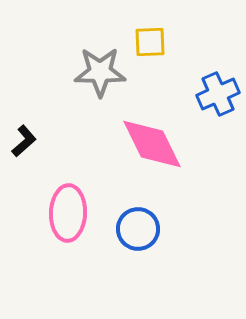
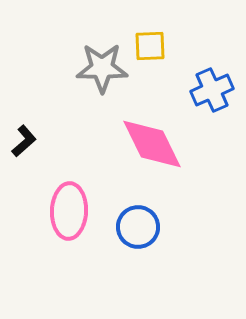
yellow square: moved 4 px down
gray star: moved 2 px right, 4 px up
blue cross: moved 6 px left, 4 px up
pink ellipse: moved 1 px right, 2 px up
blue circle: moved 2 px up
